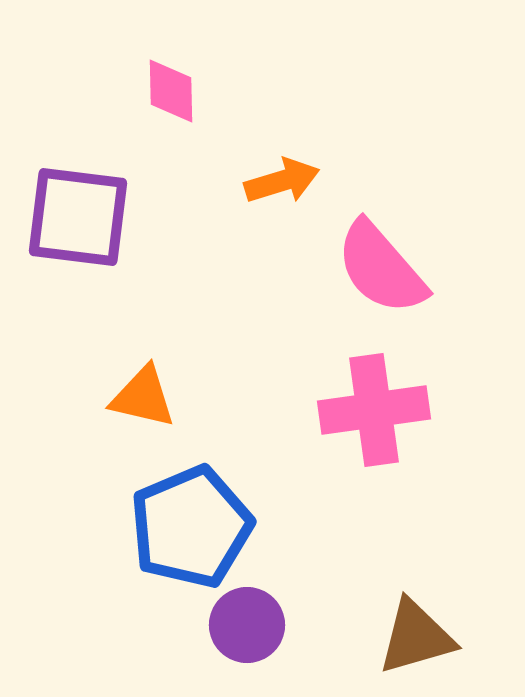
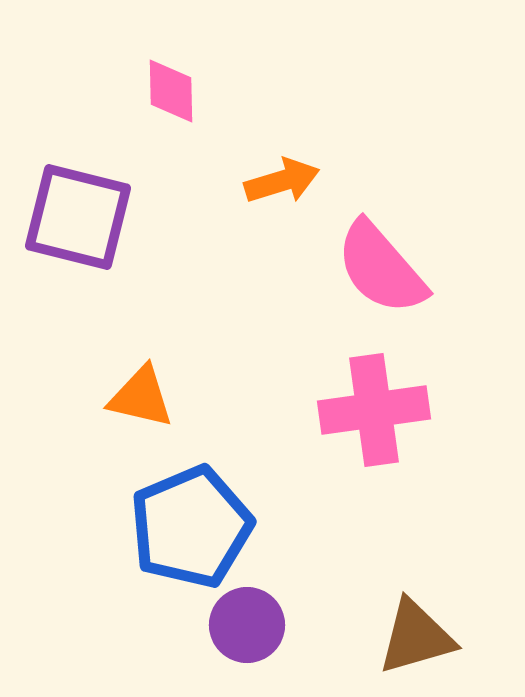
purple square: rotated 7 degrees clockwise
orange triangle: moved 2 px left
